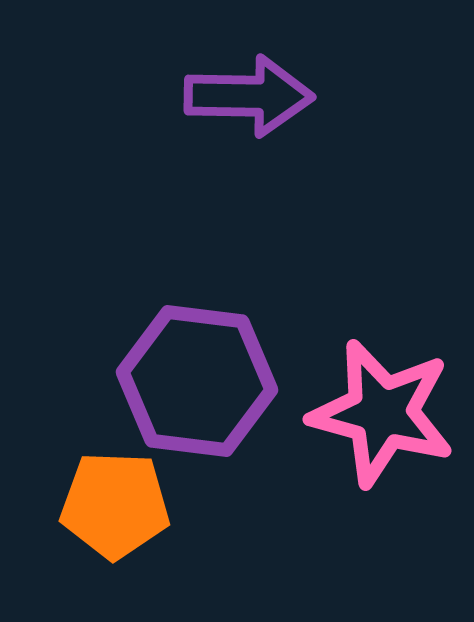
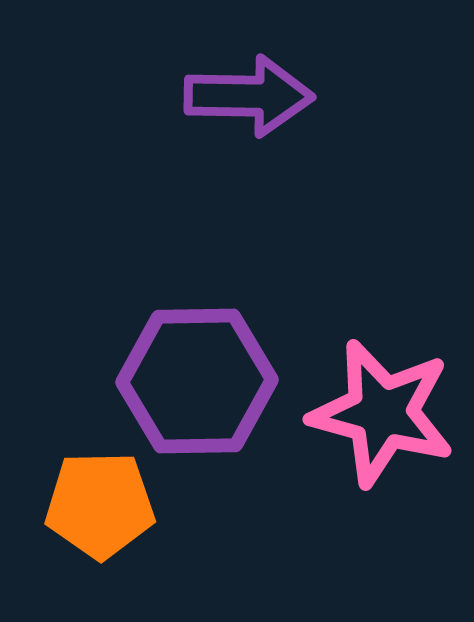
purple hexagon: rotated 8 degrees counterclockwise
orange pentagon: moved 15 px left; rotated 3 degrees counterclockwise
